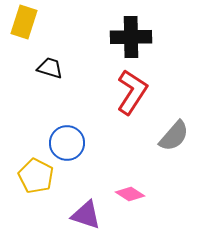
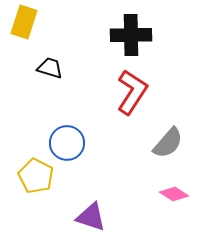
black cross: moved 2 px up
gray semicircle: moved 6 px left, 7 px down
pink diamond: moved 44 px right
purple triangle: moved 5 px right, 2 px down
